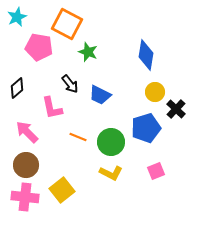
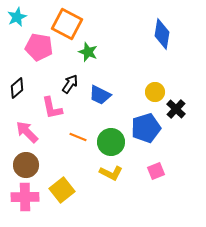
blue diamond: moved 16 px right, 21 px up
black arrow: rotated 108 degrees counterclockwise
pink cross: rotated 8 degrees counterclockwise
